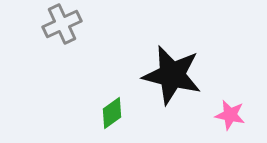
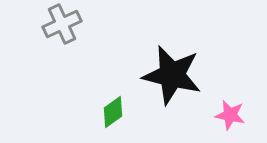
green diamond: moved 1 px right, 1 px up
